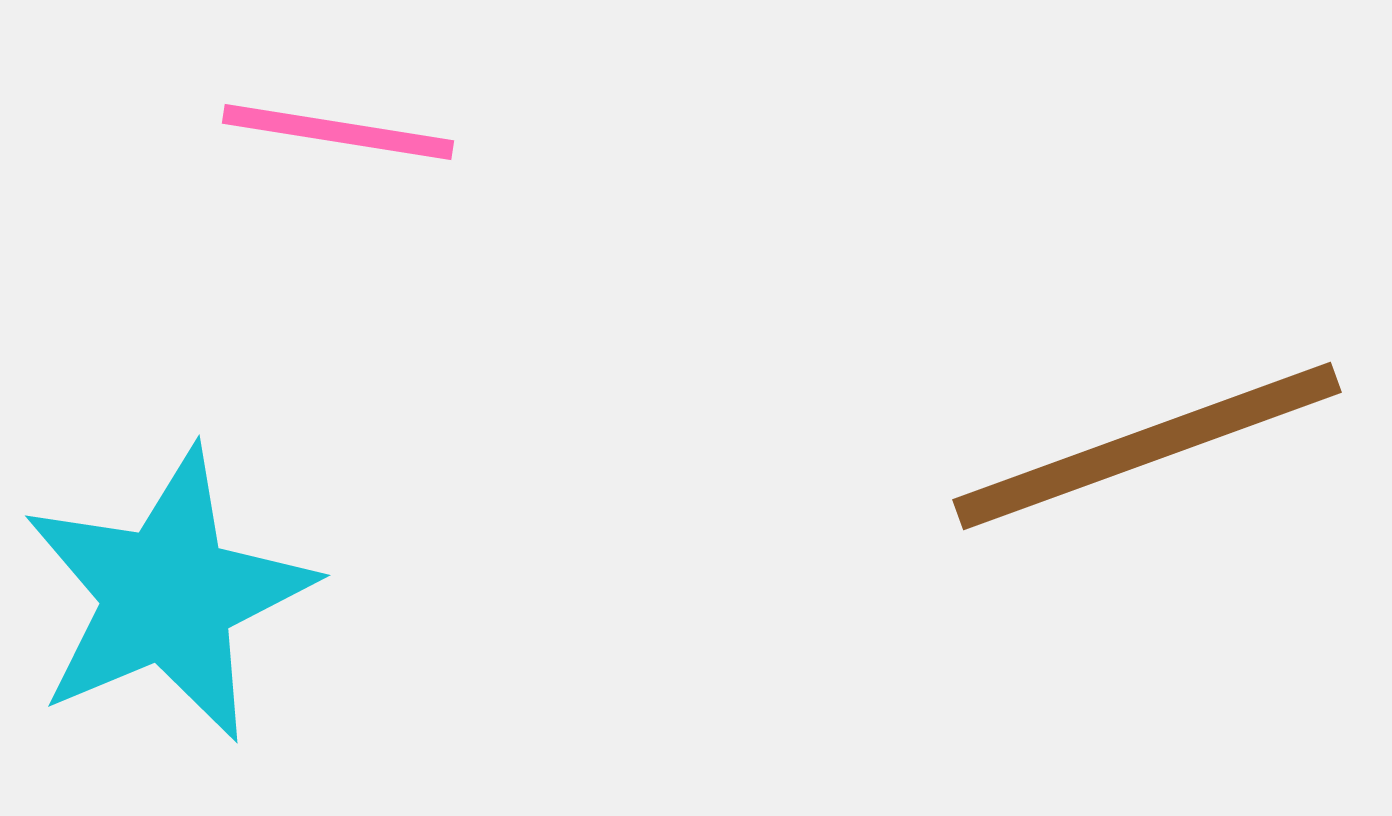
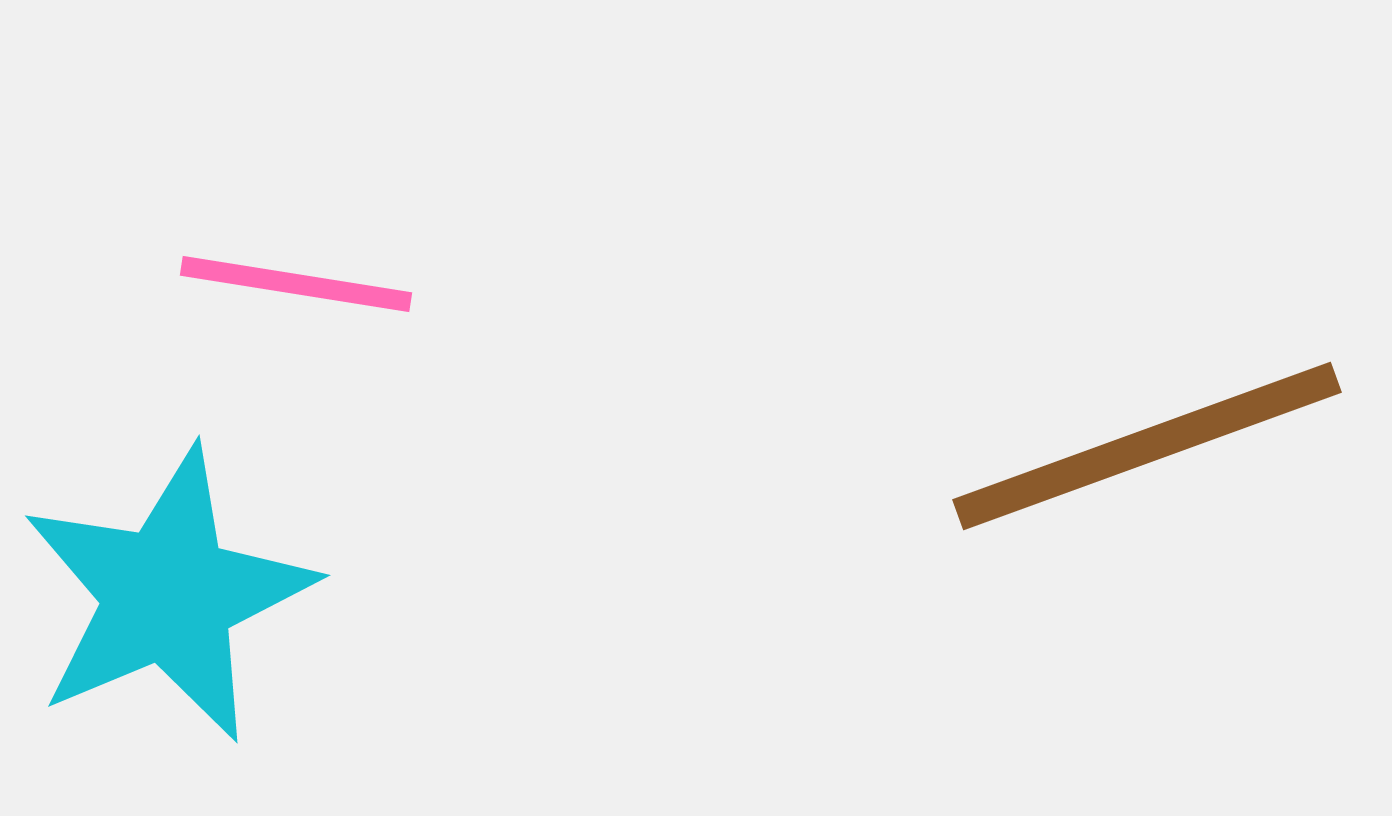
pink line: moved 42 px left, 152 px down
